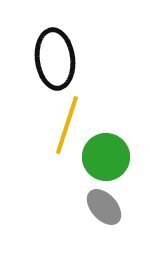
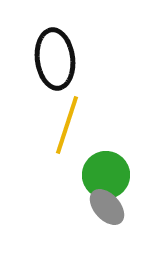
green circle: moved 18 px down
gray ellipse: moved 3 px right
